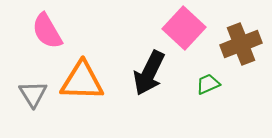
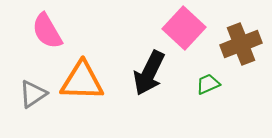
gray triangle: rotated 28 degrees clockwise
